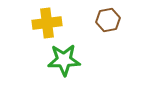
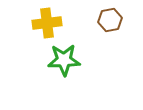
brown hexagon: moved 2 px right
